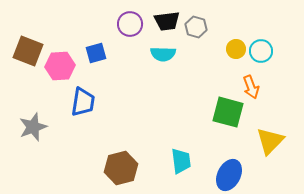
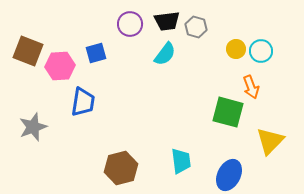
cyan semicircle: moved 2 px right; rotated 55 degrees counterclockwise
